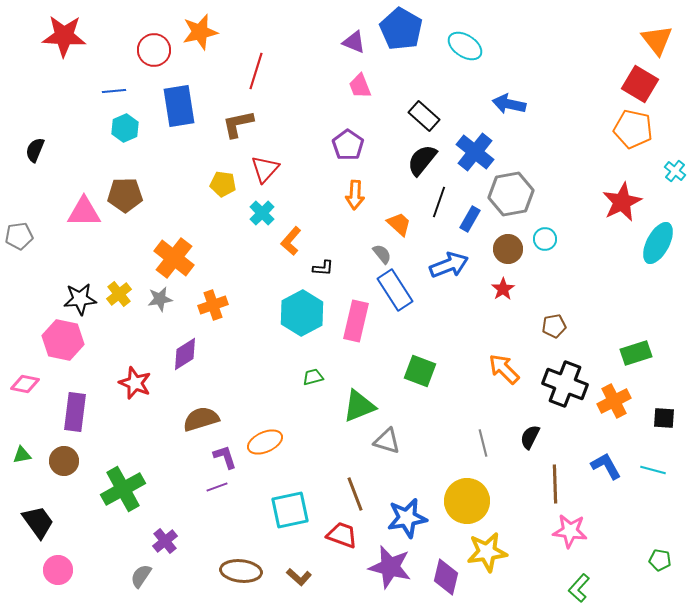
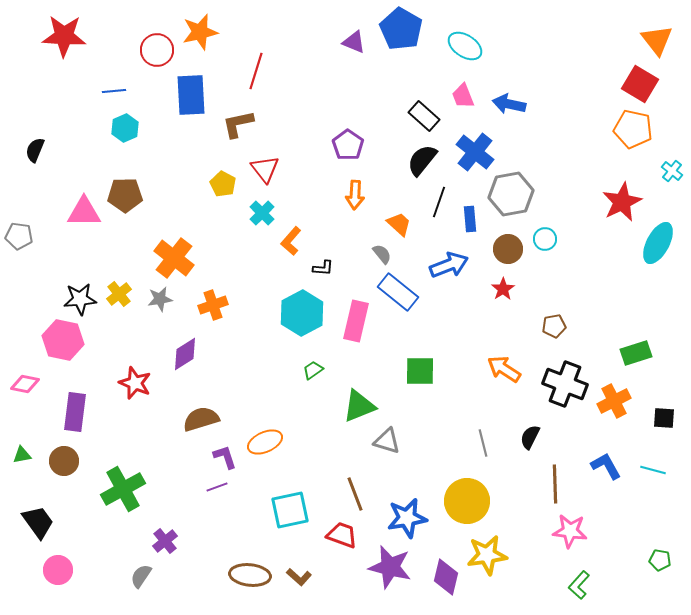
red circle at (154, 50): moved 3 px right
pink trapezoid at (360, 86): moved 103 px right, 10 px down
blue rectangle at (179, 106): moved 12 px right, 11 px up; rotated 6 degrees clockwise
red triangle at (265, 169): rotated 20 degrees counterclockwise
cyan cross at (675, 171): moved 3 px left
yellow pentagon at (223, 184): rotated 20 degrees clockwise
blue rectangle at (470, 219): rotated 35 degrees counterclockwise
gray pentagon at (19, 236): rotated 16 degrees clockwise
blue rectangle at (395, 290): moved 3 px right, 2 px down; rotated 18 degrees counterclockwise
orange arrow at (504, 369): rotated 12 degrees counterclockwise
green square at (420, 371): rotated 20 degrees counterclockwise
green trapezoid at (313, 377): moved 7 px up; rotated 20 degrees counterclockwise
yellow star at (487, 552): moved 3 px down
brown ellipse at (241, 571): moved 9 px right, 4 px down
green L-shape at (579, 588): moved 3 px up
